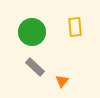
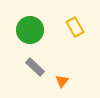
yellow rectangle: rotated 24 degrees counterclockwise
green circle: moved 2 px left, 2 px up
